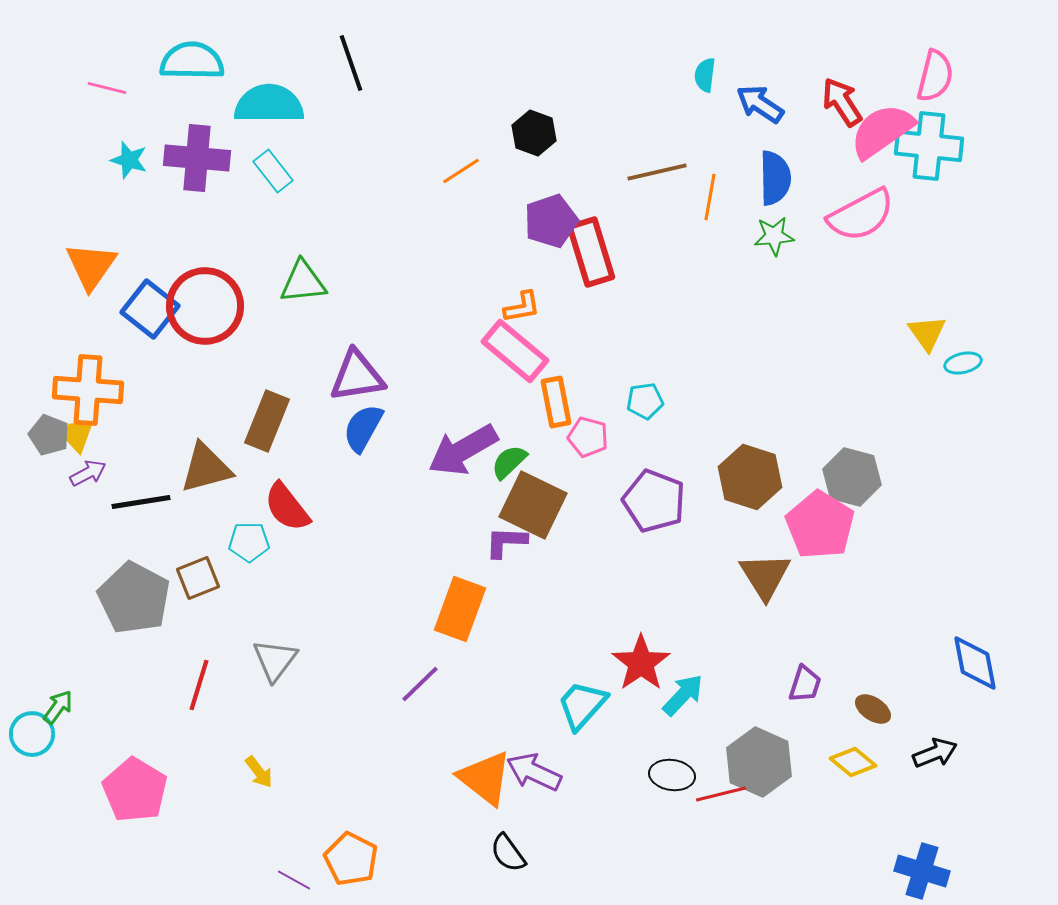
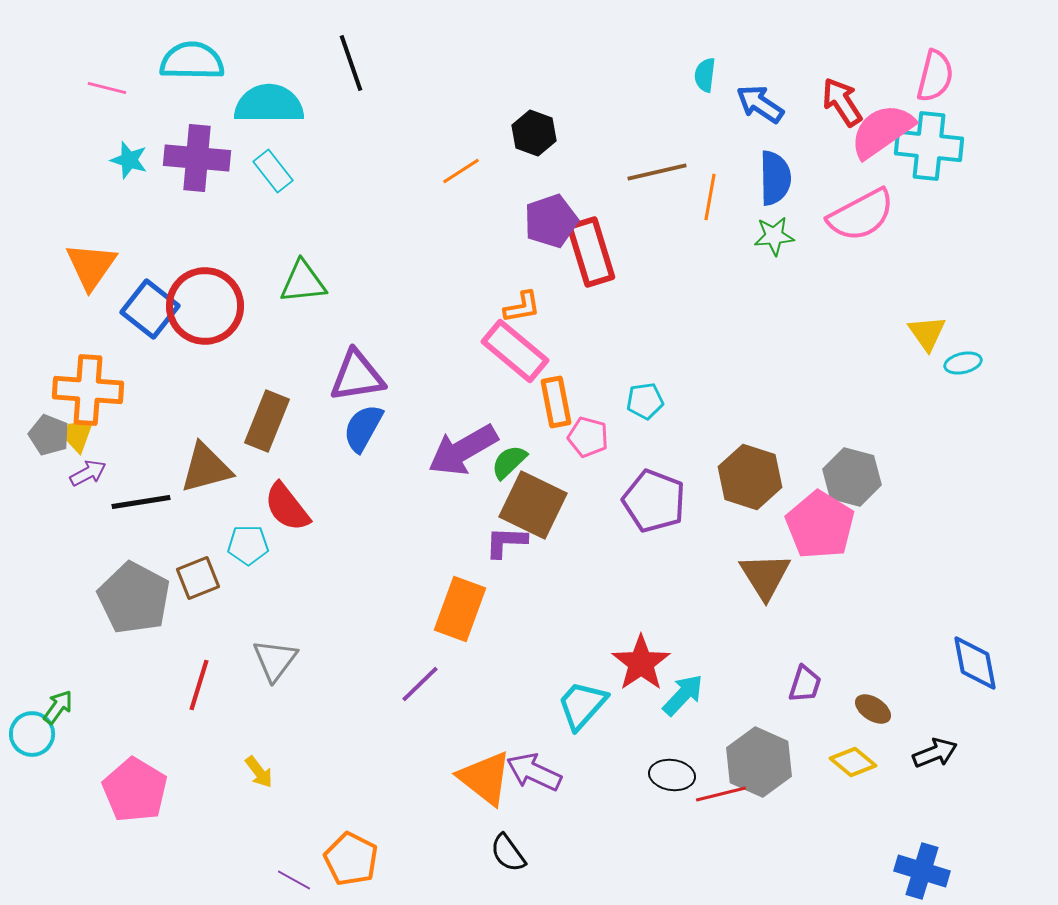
cyan pentagon at (249, 542): moved 1 px left, 3 px down
